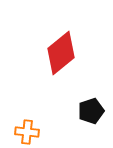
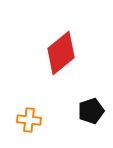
orange cross: moved 2 px right, 12 px up
